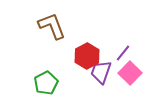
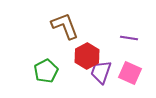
brown L-shape: moved 13 px right
purple line: moved 6 px right, 15 px up; rotated 60 degrees clockwise
pink square: rotated 20 degrees counterclockwise
green pentagon: moved 12 px up
